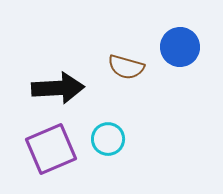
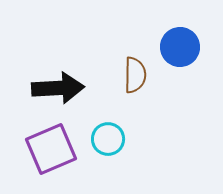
brown semicircle: moved 9 px right, 8 px down; rotated 105 degrees counterclockwise
